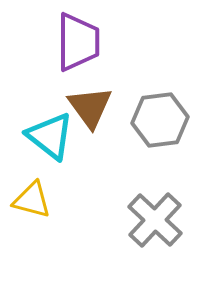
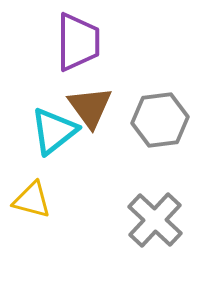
cyan triangle: moved 4 px right, 5 px up; rotated 44 degrees clockwise
